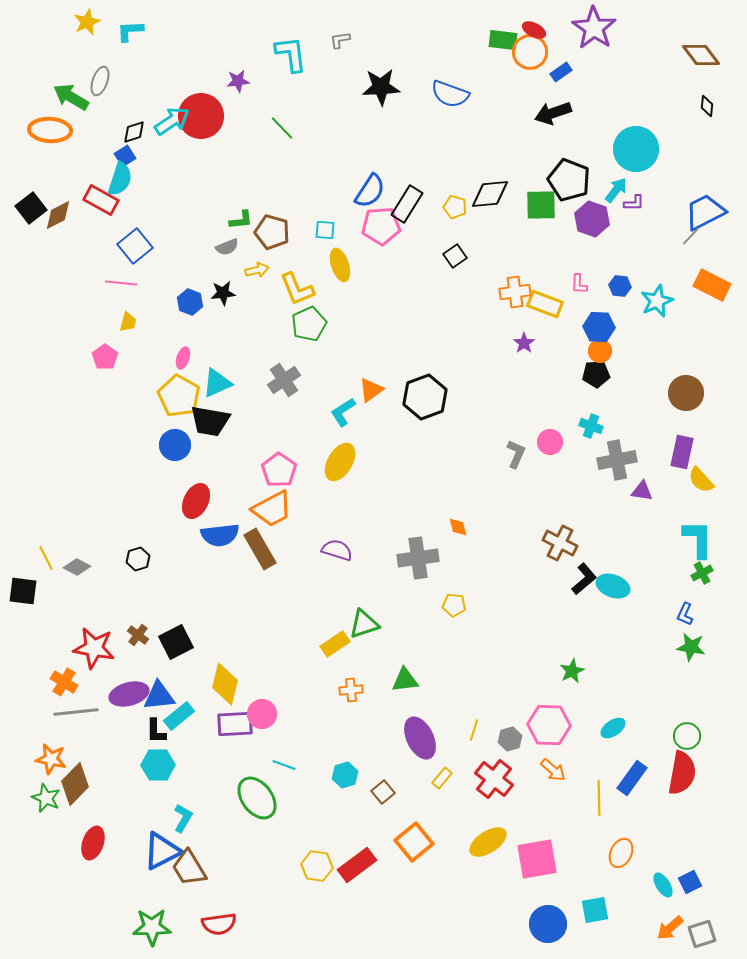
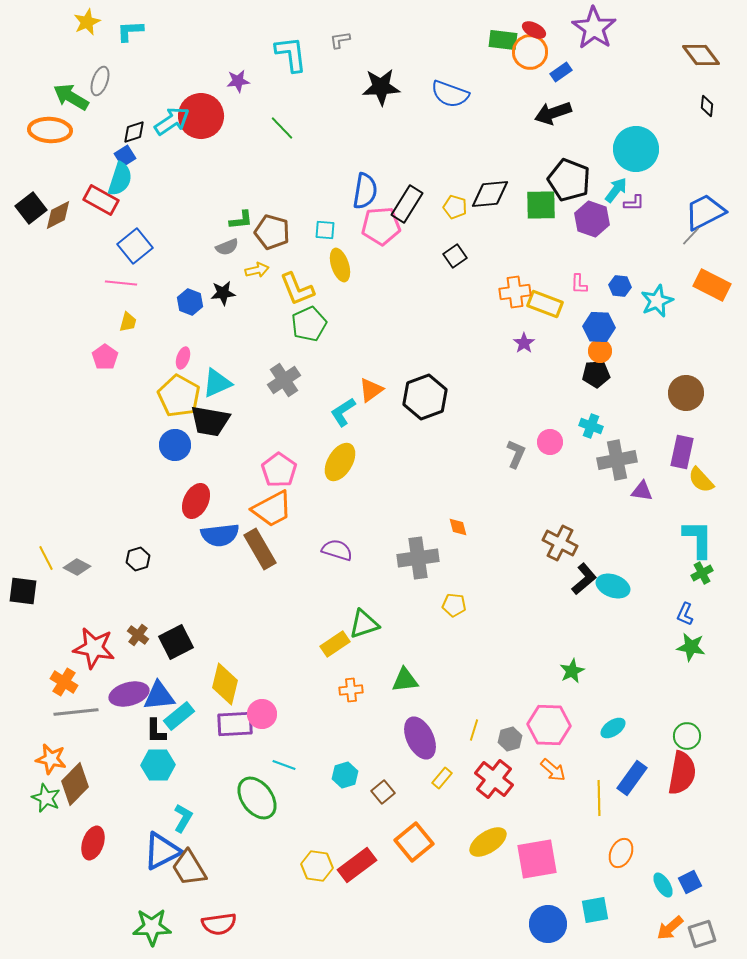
blue semicircle at (370, 191): moved 5 px left; rotated 24 degrees counterclockwise
